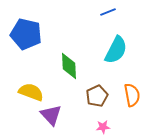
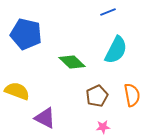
green diamond: moved 3 px right, 4 px up; rotated 44 degrees counterclockwise
yellow semicircle: moved 14 px left, 1 px up
purple triangle: moved 6 px left, 3 px down; rotated 20 degrees counterclockwise
